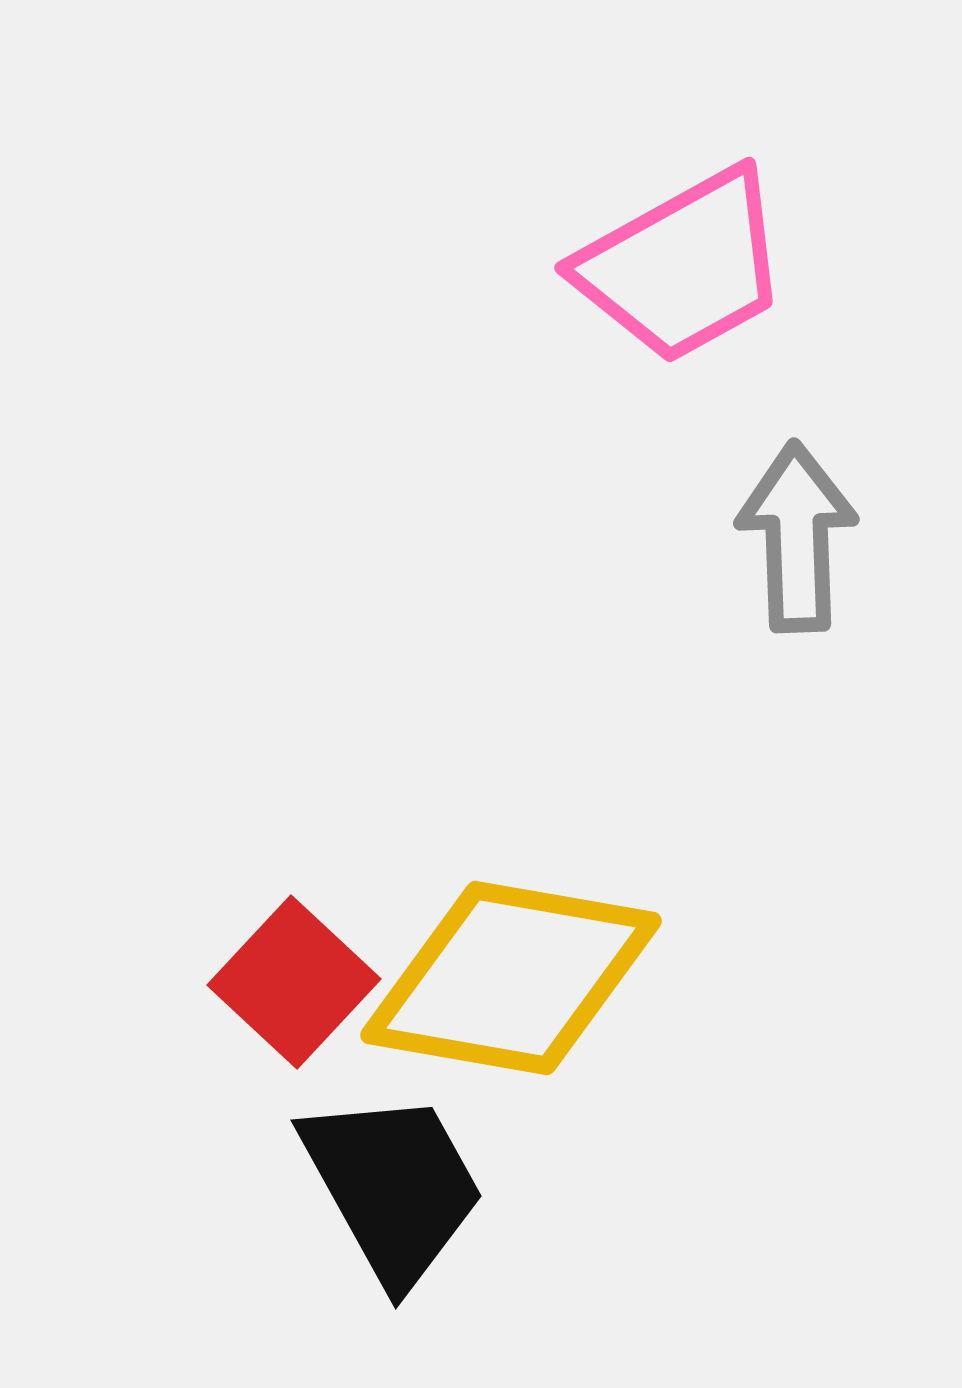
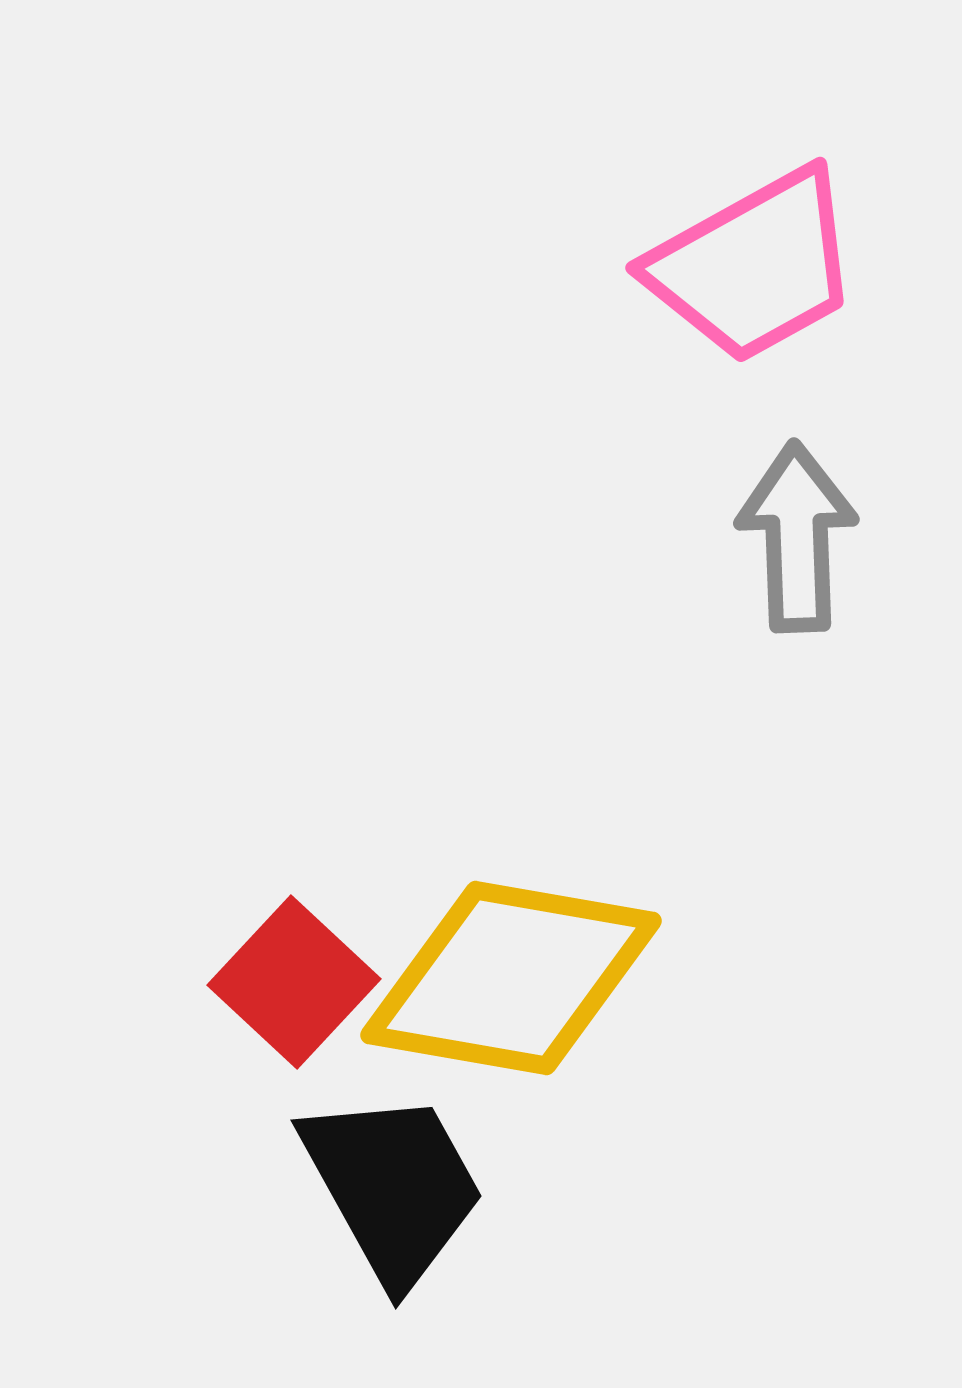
pink trapezoid: moved 71 px right
